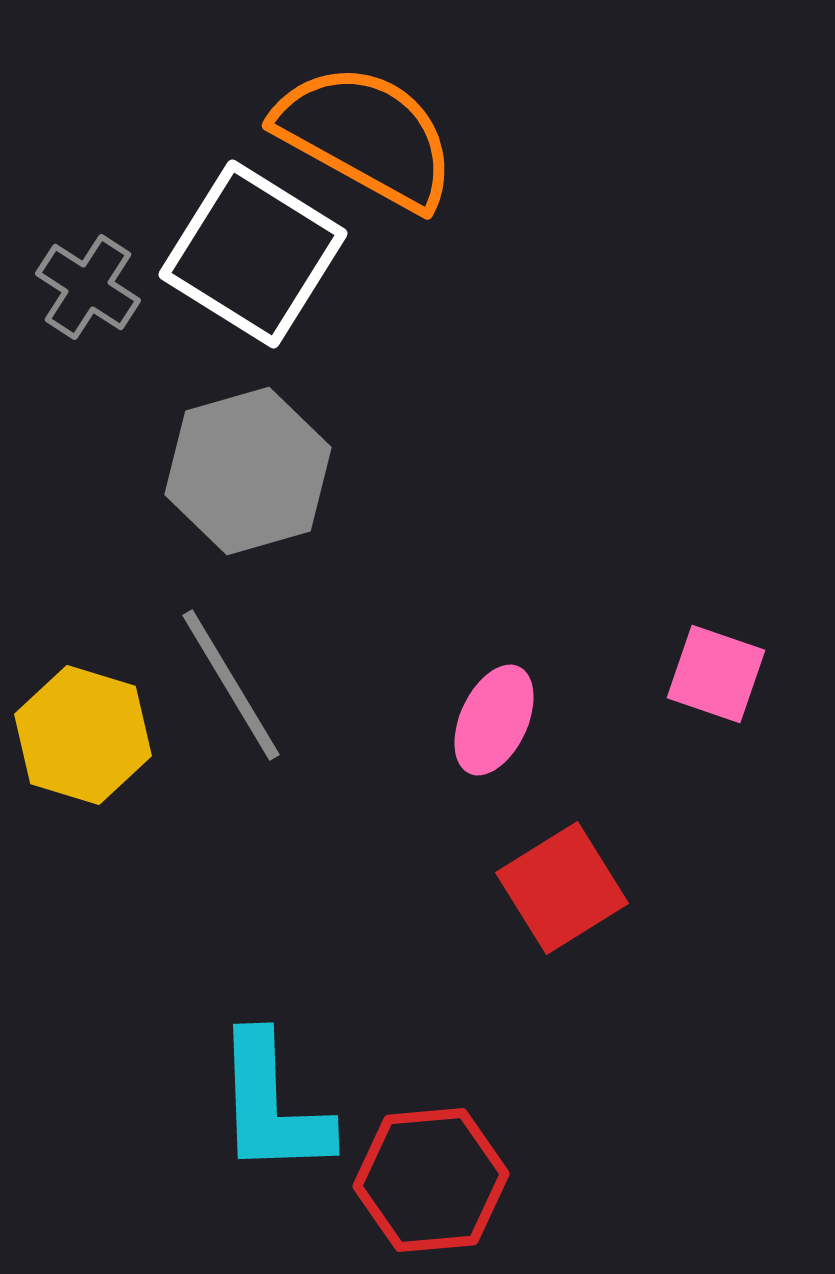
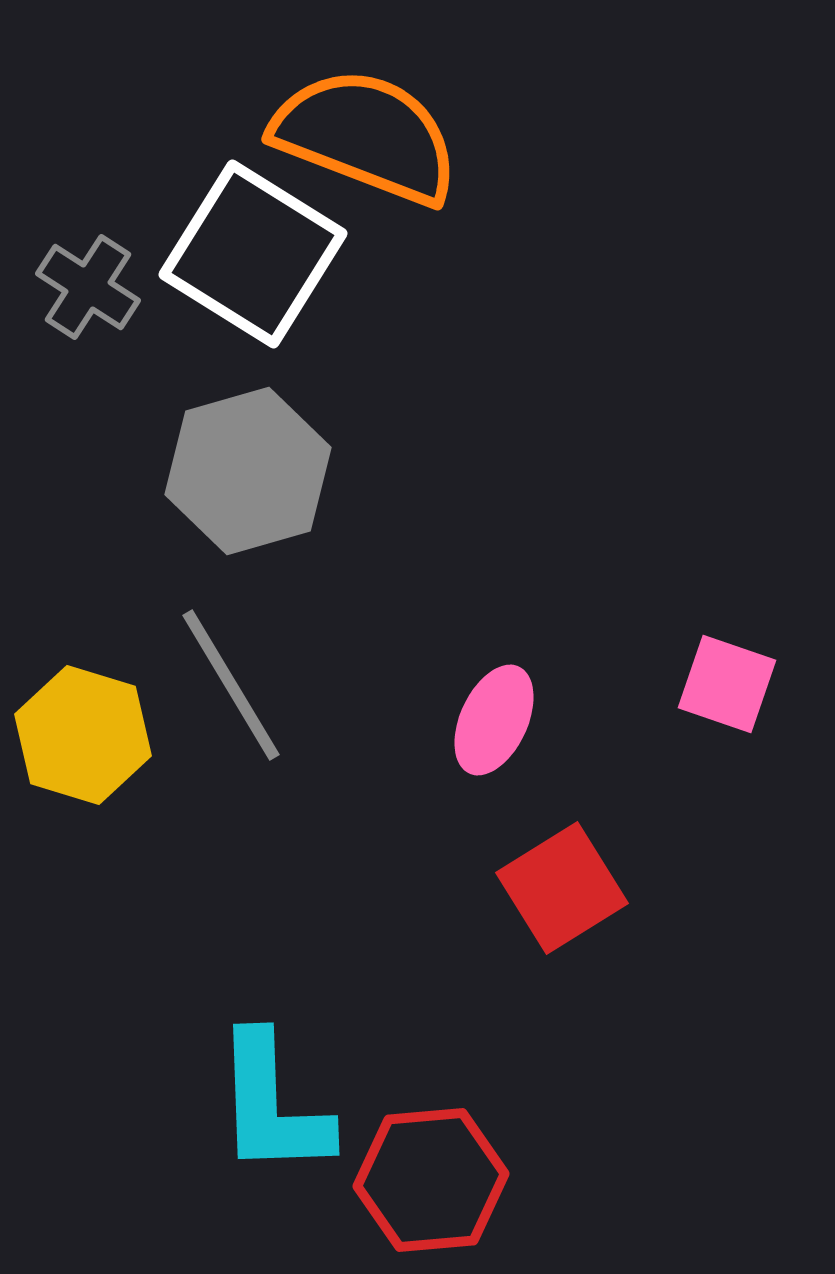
orange semicircle: rotated 8 degrees counterclockwise
pink square: moved 11 px right, 10 px down
